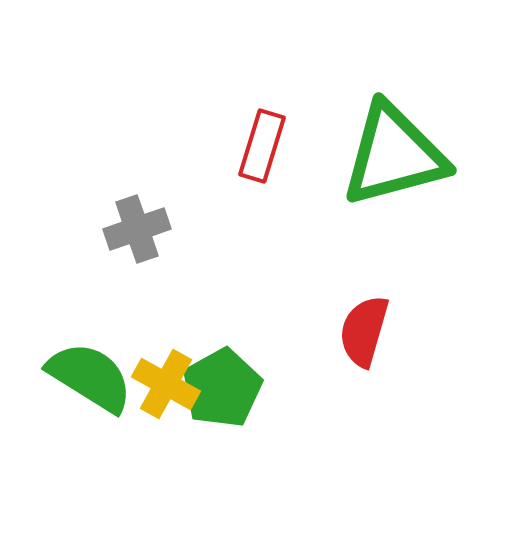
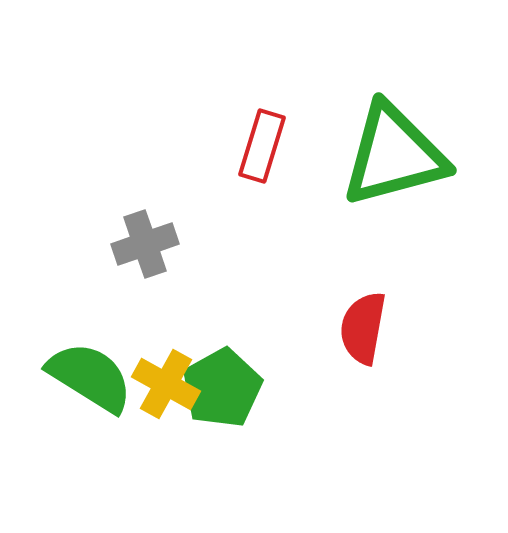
gray cross: moved 8 px right, 15 px down
red semicircle: moved 1 px left, 3 px up; rotated 6 degrees counterclockwise
